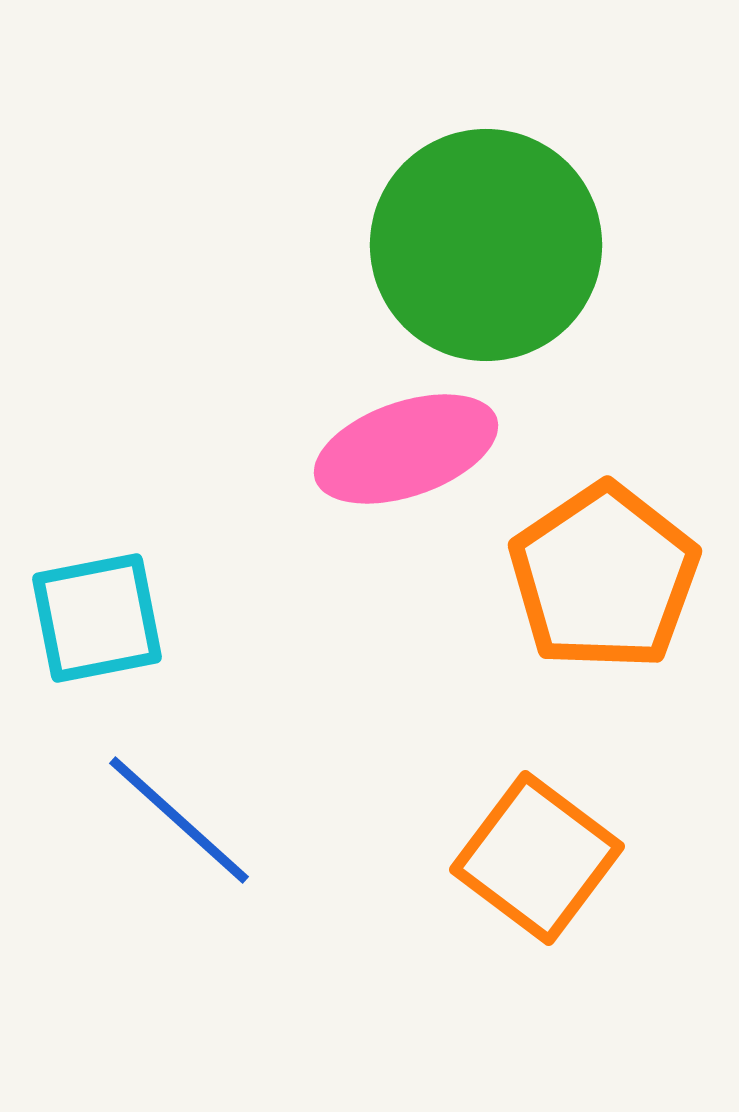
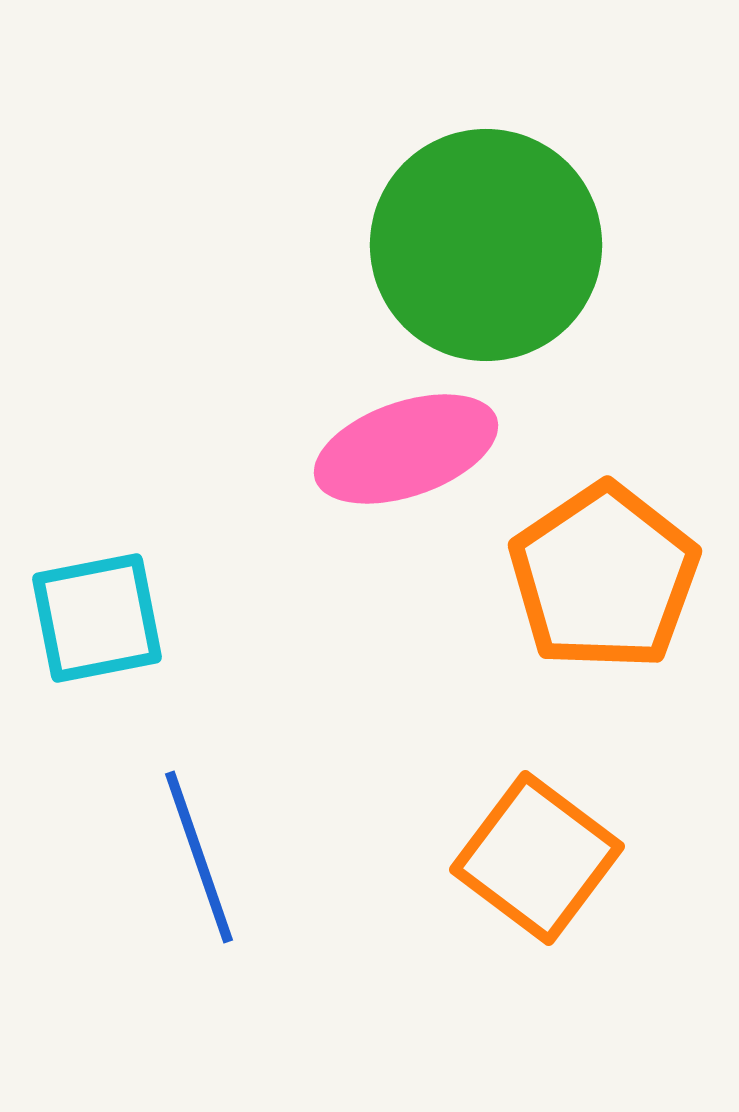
blue line: moved 20 px right, 37 px down; rotated 29 degrees clockwise
